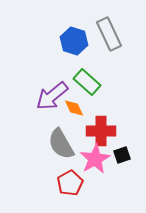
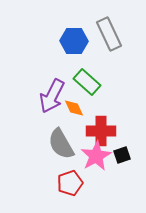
blue hexagon: rotated 16 degrees counterclockwise
purple arrow: rotated 24 degrees counterclockwise
pink star: moved 1 px right, 3 px up
red pentagon: rotated 10 degrees clockwise
